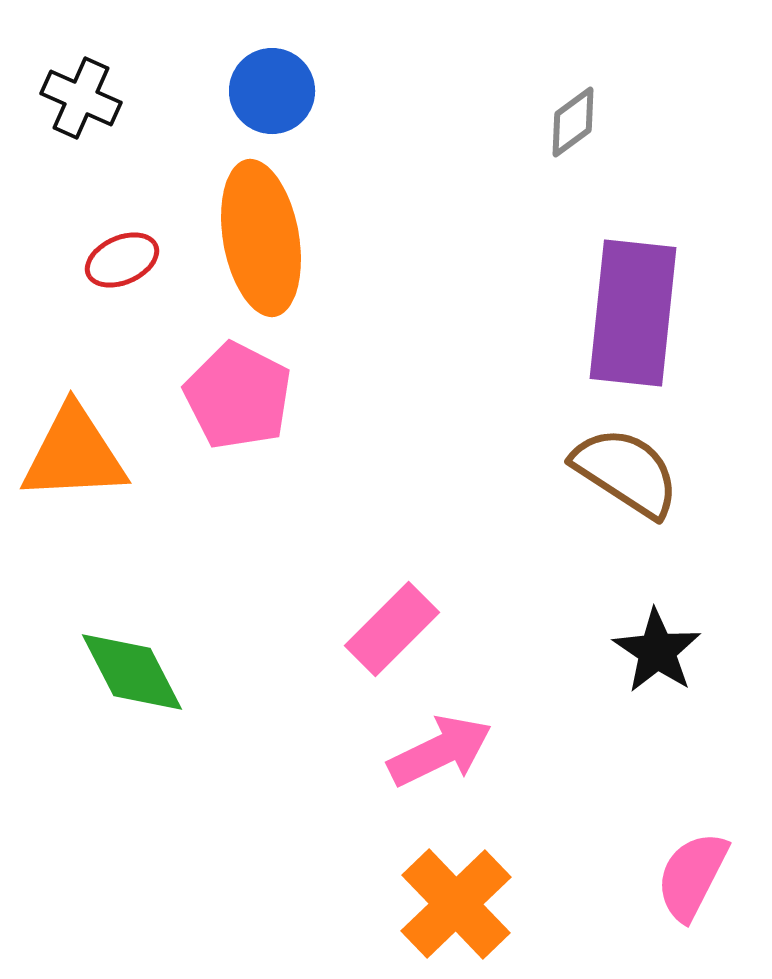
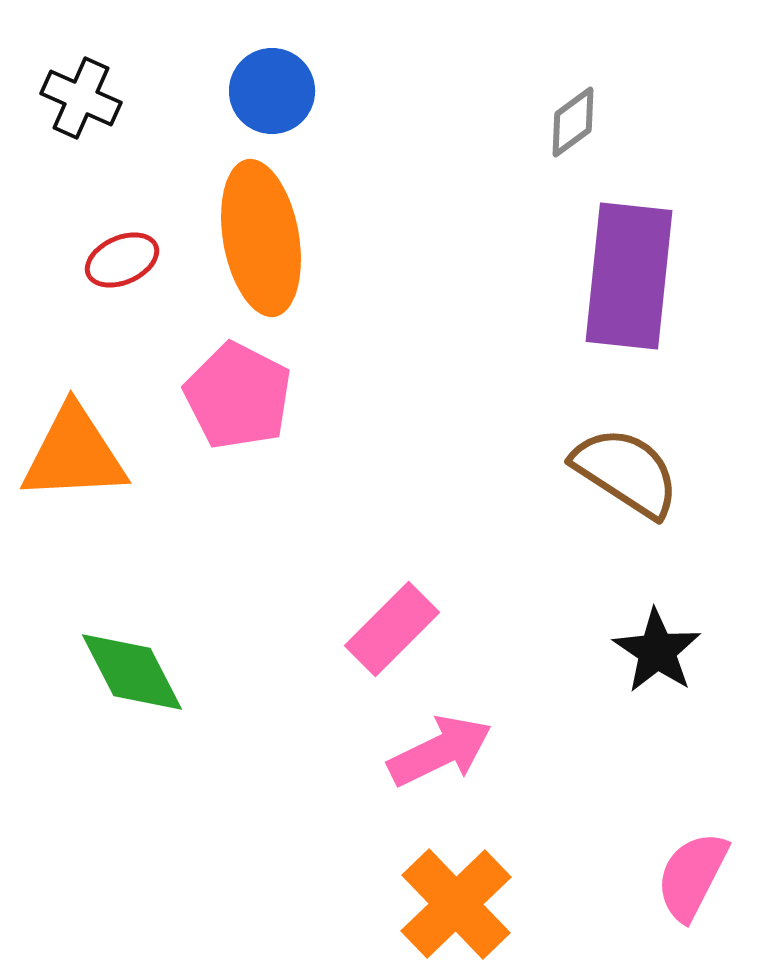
purple rectangle: moved 4 px left, 37 px up
